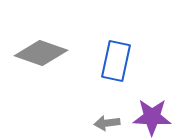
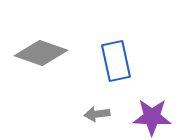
blue rectangle: rotated 24 degrees counterclockwise
gray arrow: moved 10 px left, 9 px up
